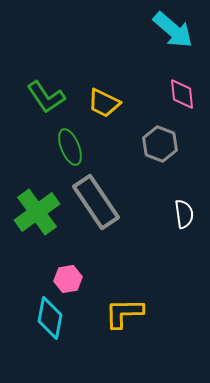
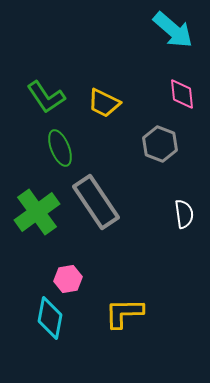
green ellipse: moved 10 px left, 1 px down
